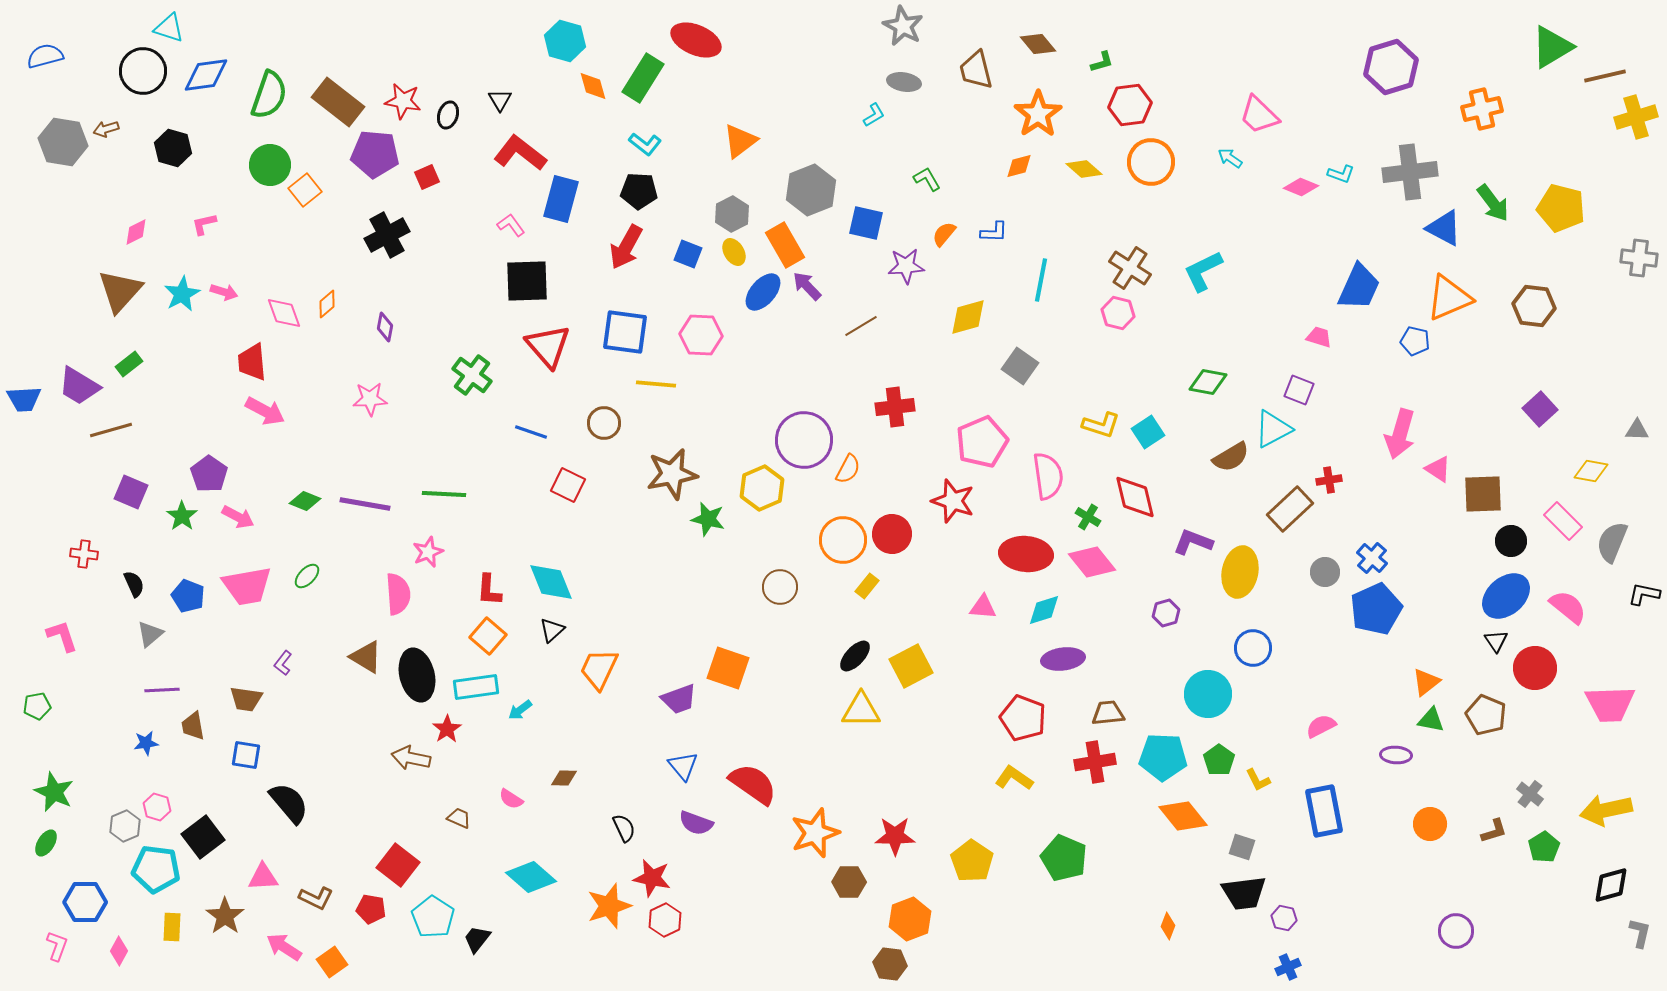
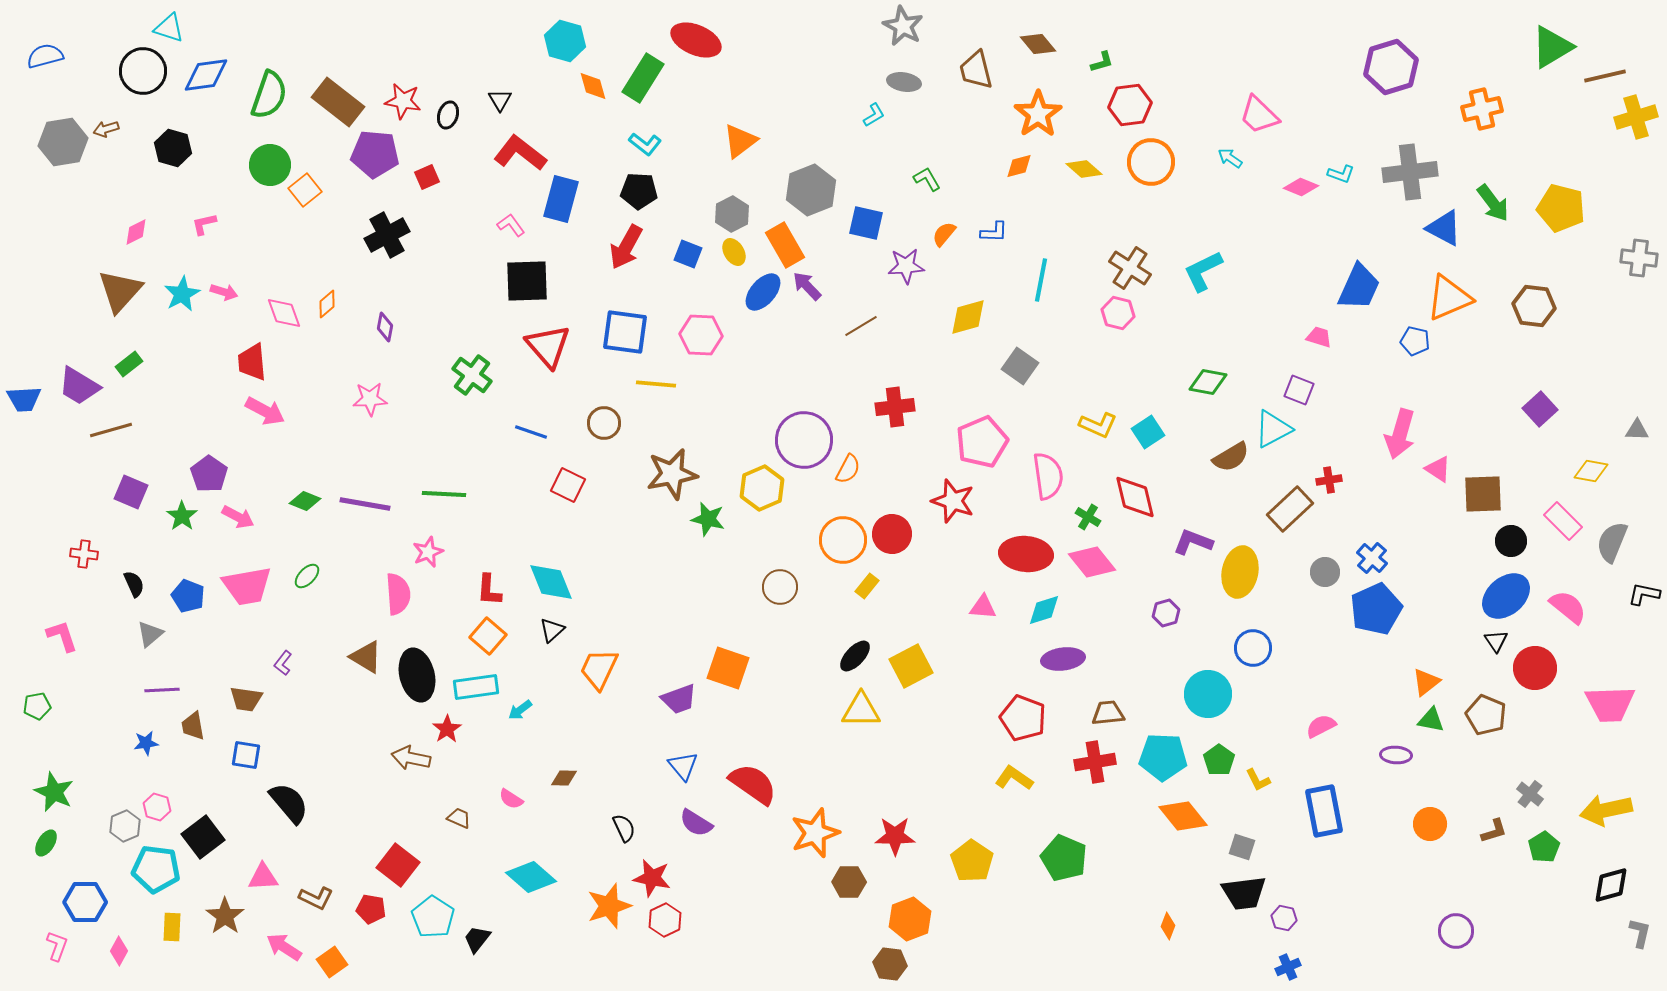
gray hexagon at (63, 142): rotated 18 degrees counterclockwise
yellow L-shape at (1101, 425): moved 3 px left; rotated 6 degrees clockwise
purple semicircle at (696, 823): rotated 12 degrees clockwise
